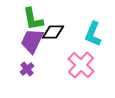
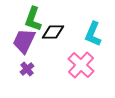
green L-shape: rotated 30 degrees clockwise
purple trapezoid: moved 8 px left
